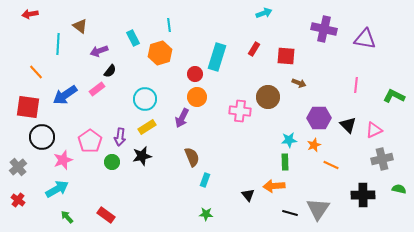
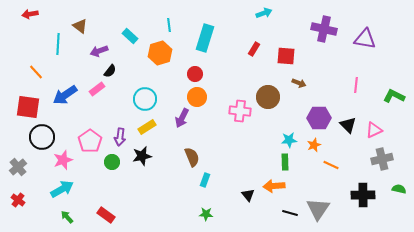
cyan rectangle at (133, 38): moved 3 px left, 2 px up; rotated 21 degrees counterclockwise
cyan rectangle at (217, 57): moved 12 px left, 19 px up
cyan arrow at (57, 189): moved 5 px right
